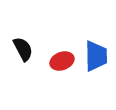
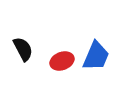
blue trapezoid: rotated 24 degrees clockwise
